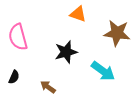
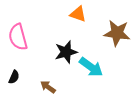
cyan arrow: moved 12 px left, 4 px up
